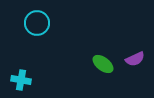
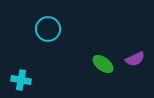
cyan circle: moved 11 px right, 6 px down
